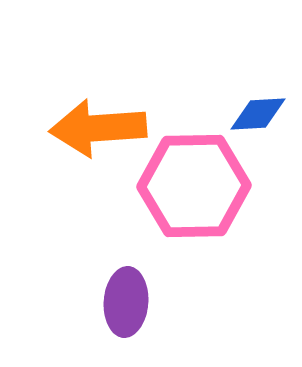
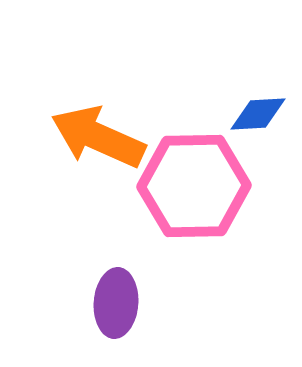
orange arrow: moved 9 px down; rotated 28 degrees clockwise
purple ellipse: moved 10 px left, 1 px down
